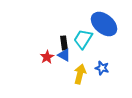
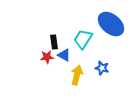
blue ellipse: moved 7 px right
black rectangle: moved 10 px left, 1 px up
red star: rotated 24 degrees clockwise
yellow arrow: moved 3 px left, 1 px down
